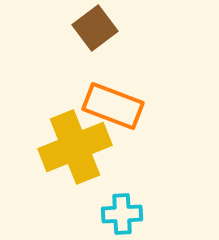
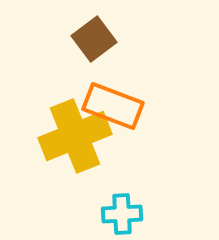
brown square: moved 1 px left, 11 px down
yellow cross: moved 11 px up
